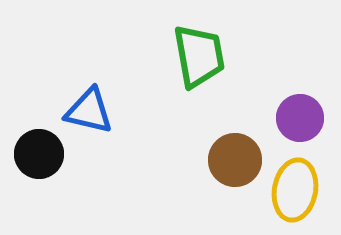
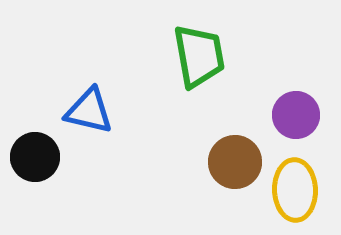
purple circle: moved 4 px left, 3 px up
black circle: moved 4 px left, 3 px down
brown circle: moved 2 px down
yellow ellipse: rotated 12 degrees counterclockwise
